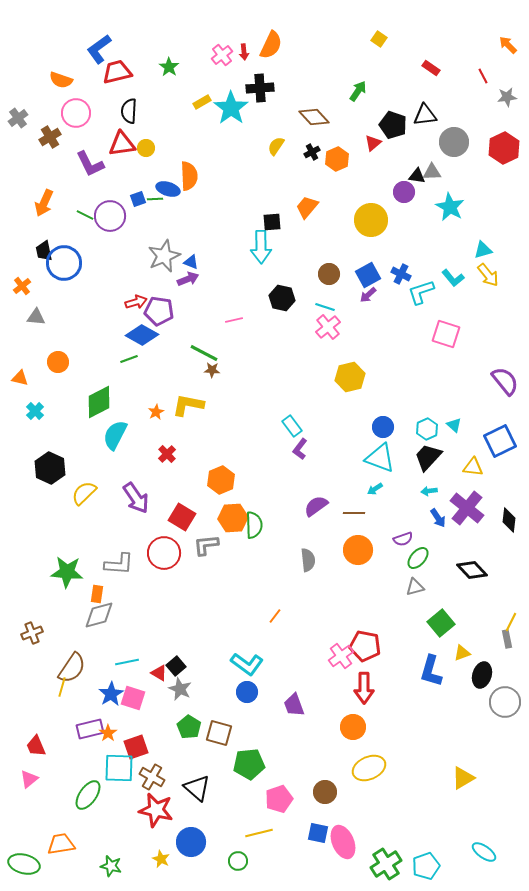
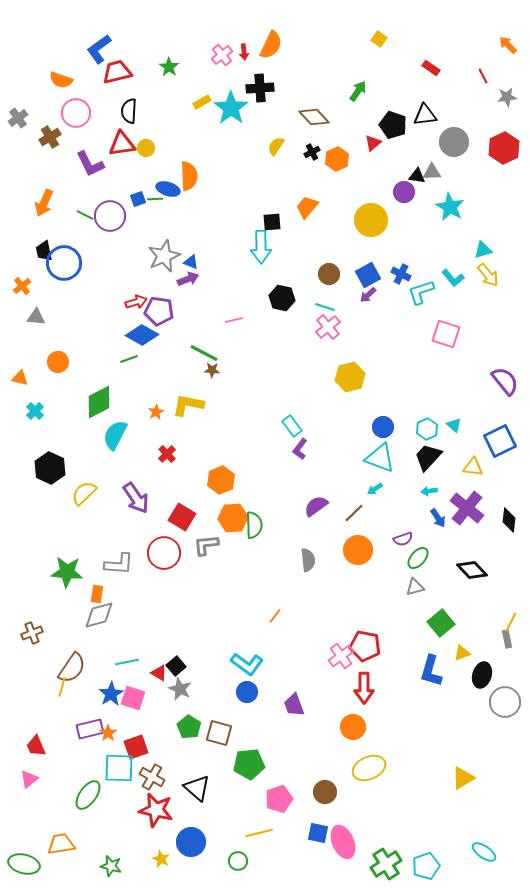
brown line at (354, 513): rotated 45 degrees counterclockwise
